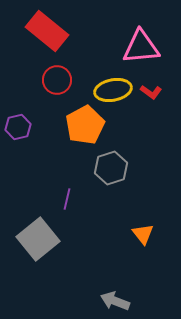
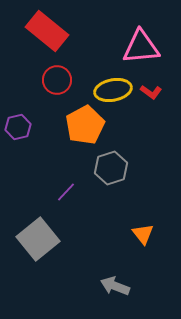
purple line: moved 1 px left, 7 px up; rotated 30 degrees clockwise
gray arrow: moved 15 px up
